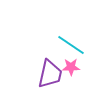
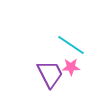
purple trapezoid: rotated 40 degrees counterclockwise
